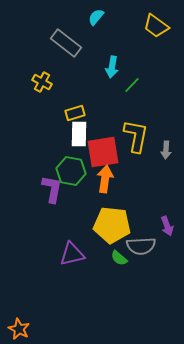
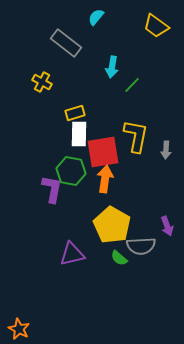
yellow pentagon: rotated 24 degrees clockwise
